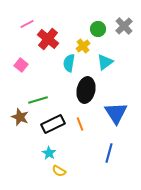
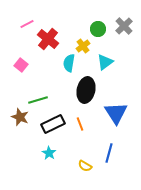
yellow semicircle: moved 26 px right, 5 px up
